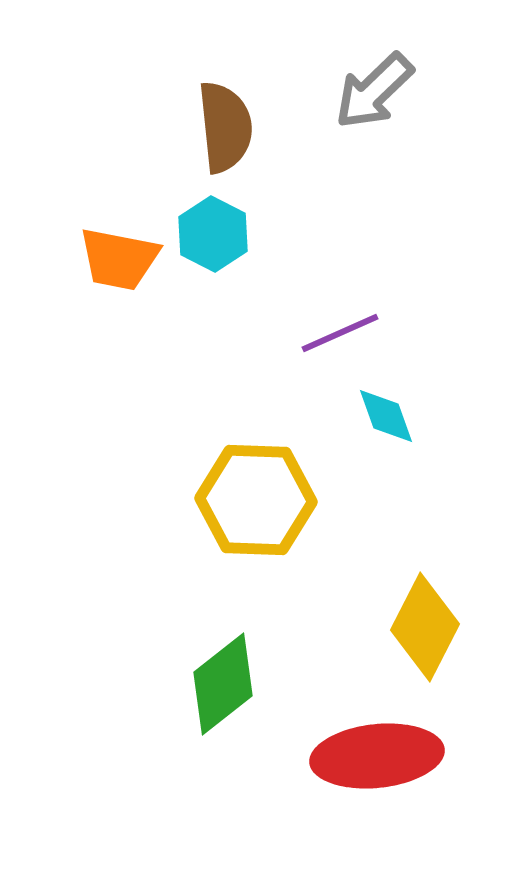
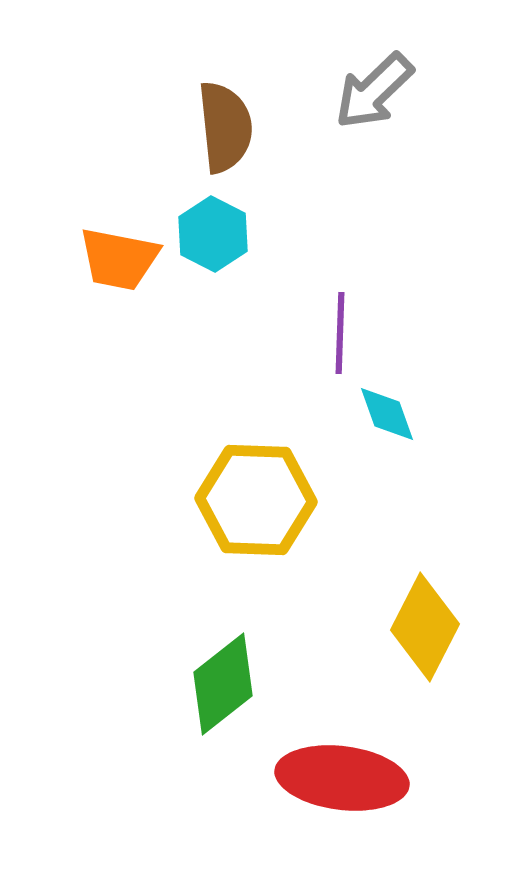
purple line: rotated 64 degrees counterclockwise
cyan diamond: moved 1 px right, 2 px up
red ellipse: moved 35 px left, 22 px down; rotated 13 degrees clockwise
